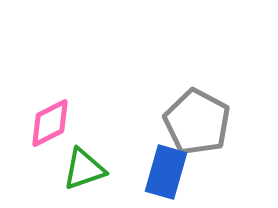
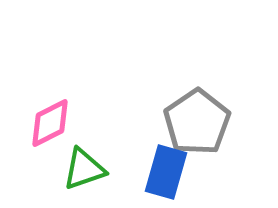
gray pentagon: rotated 10 degrees clockwise
